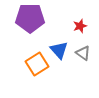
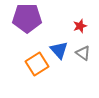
purple pentagon: moved 3 px left
